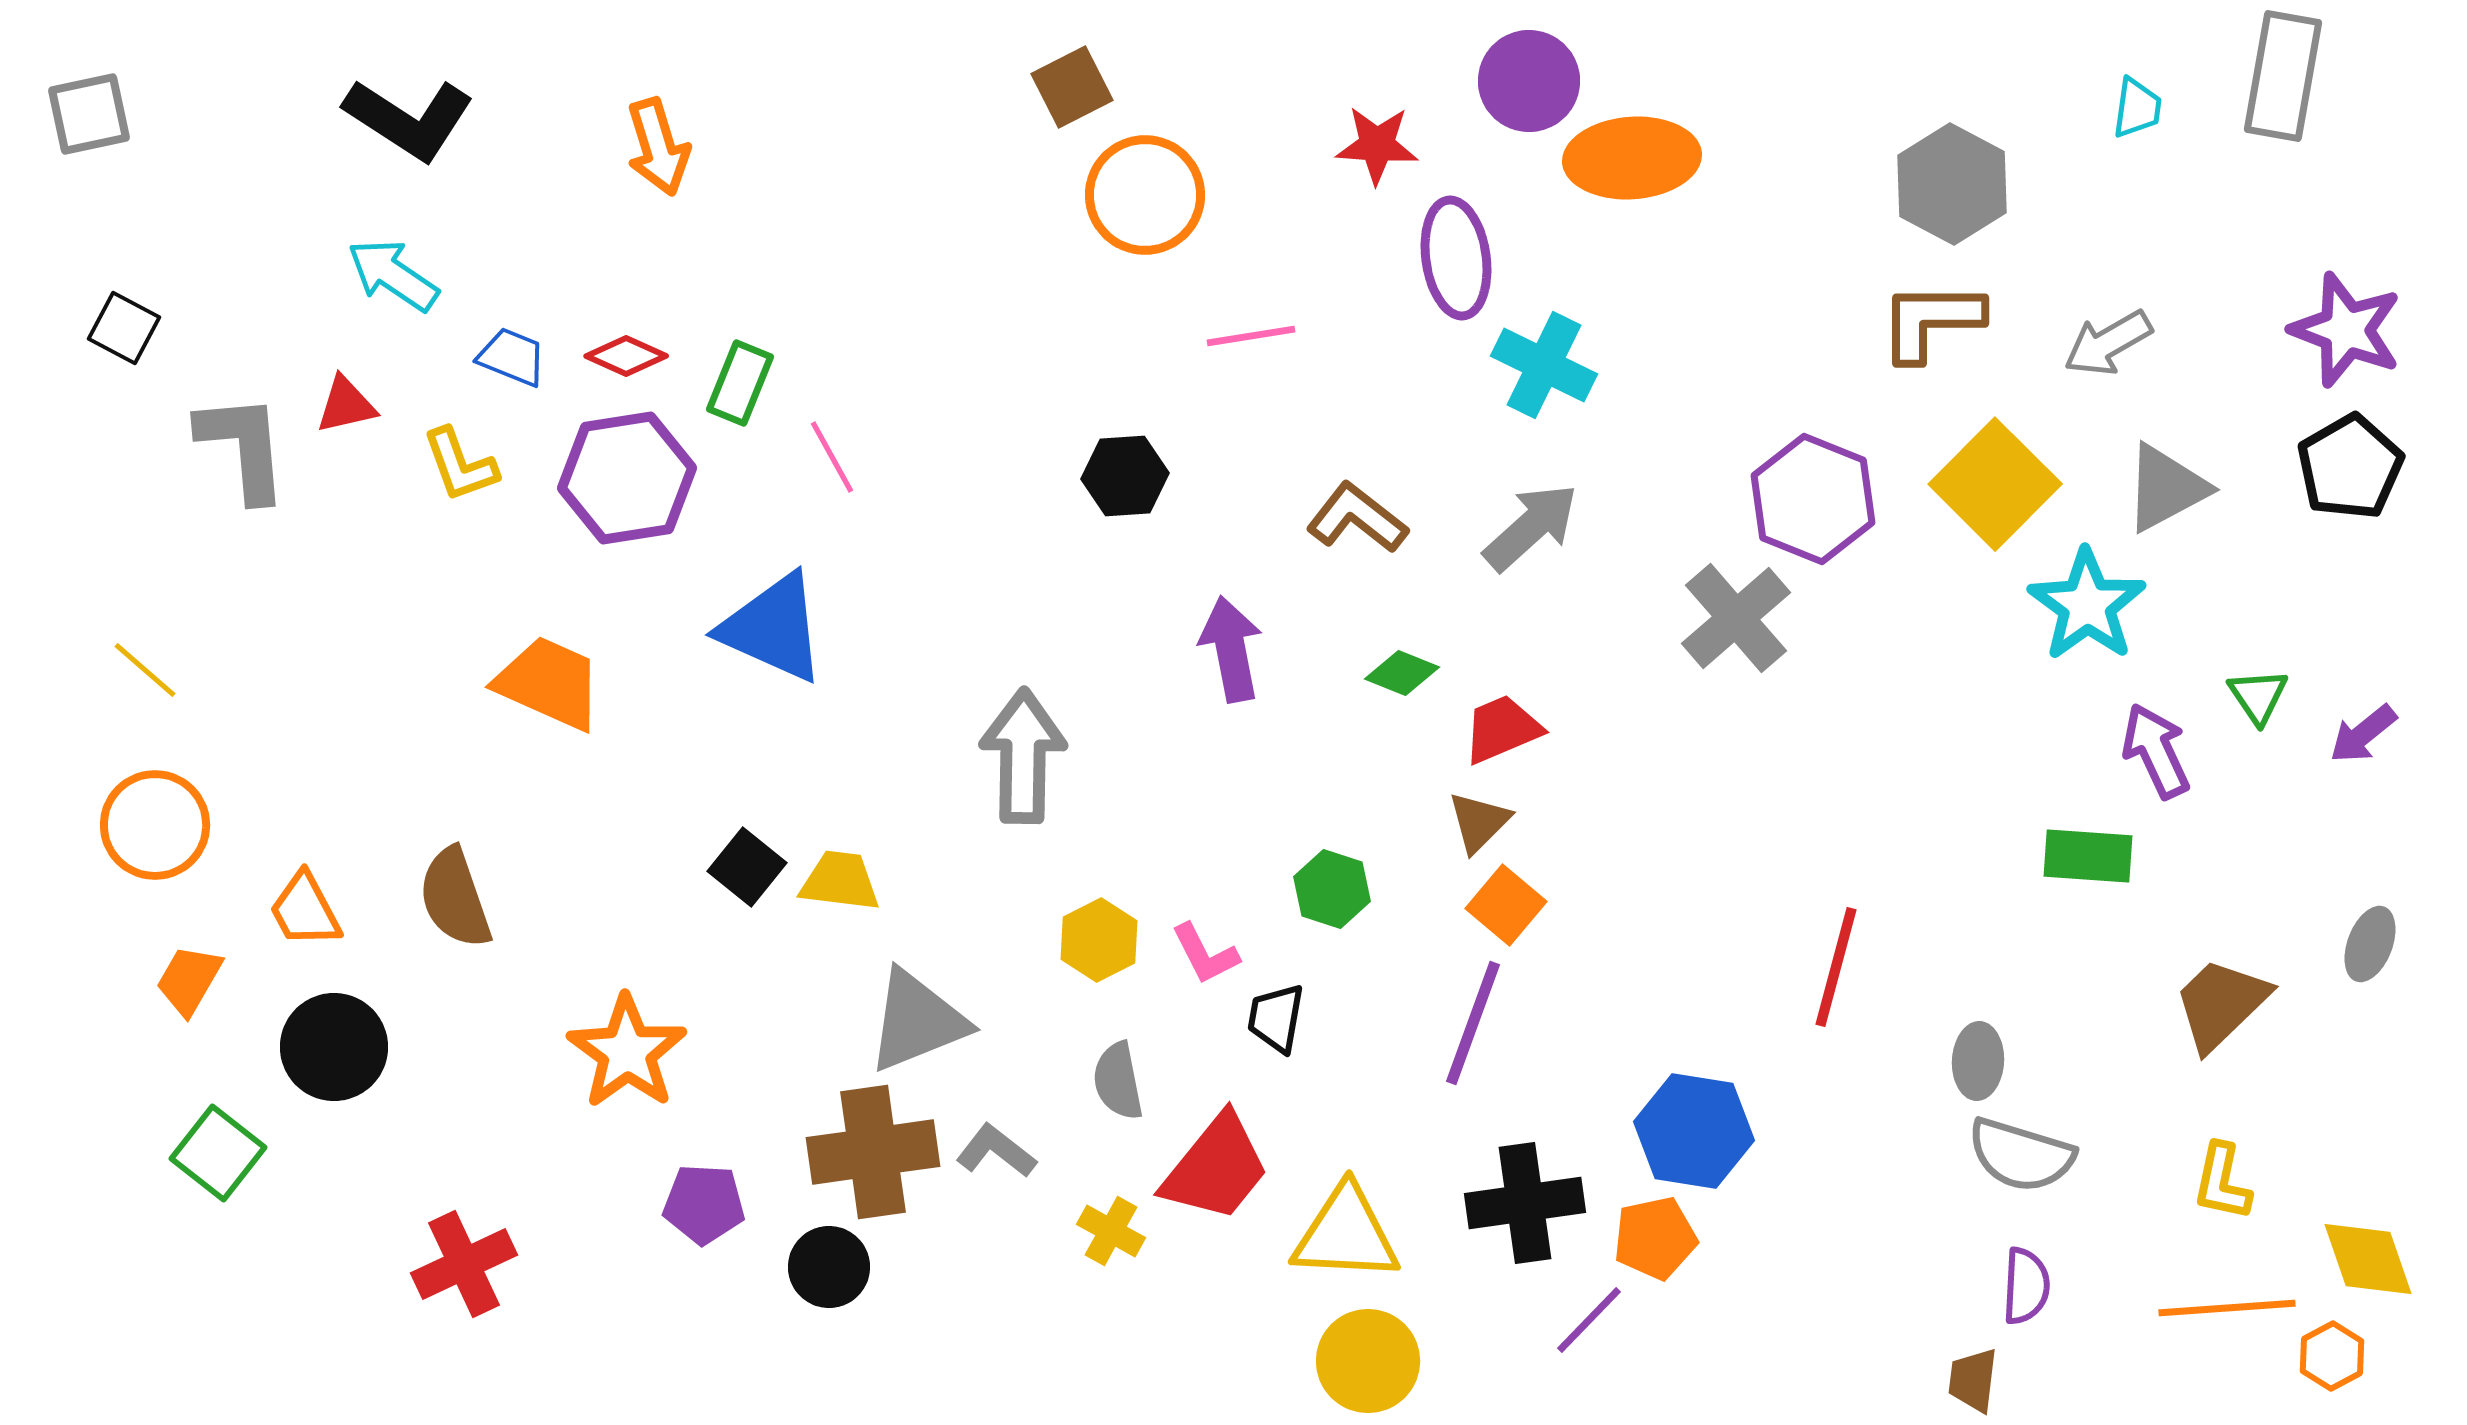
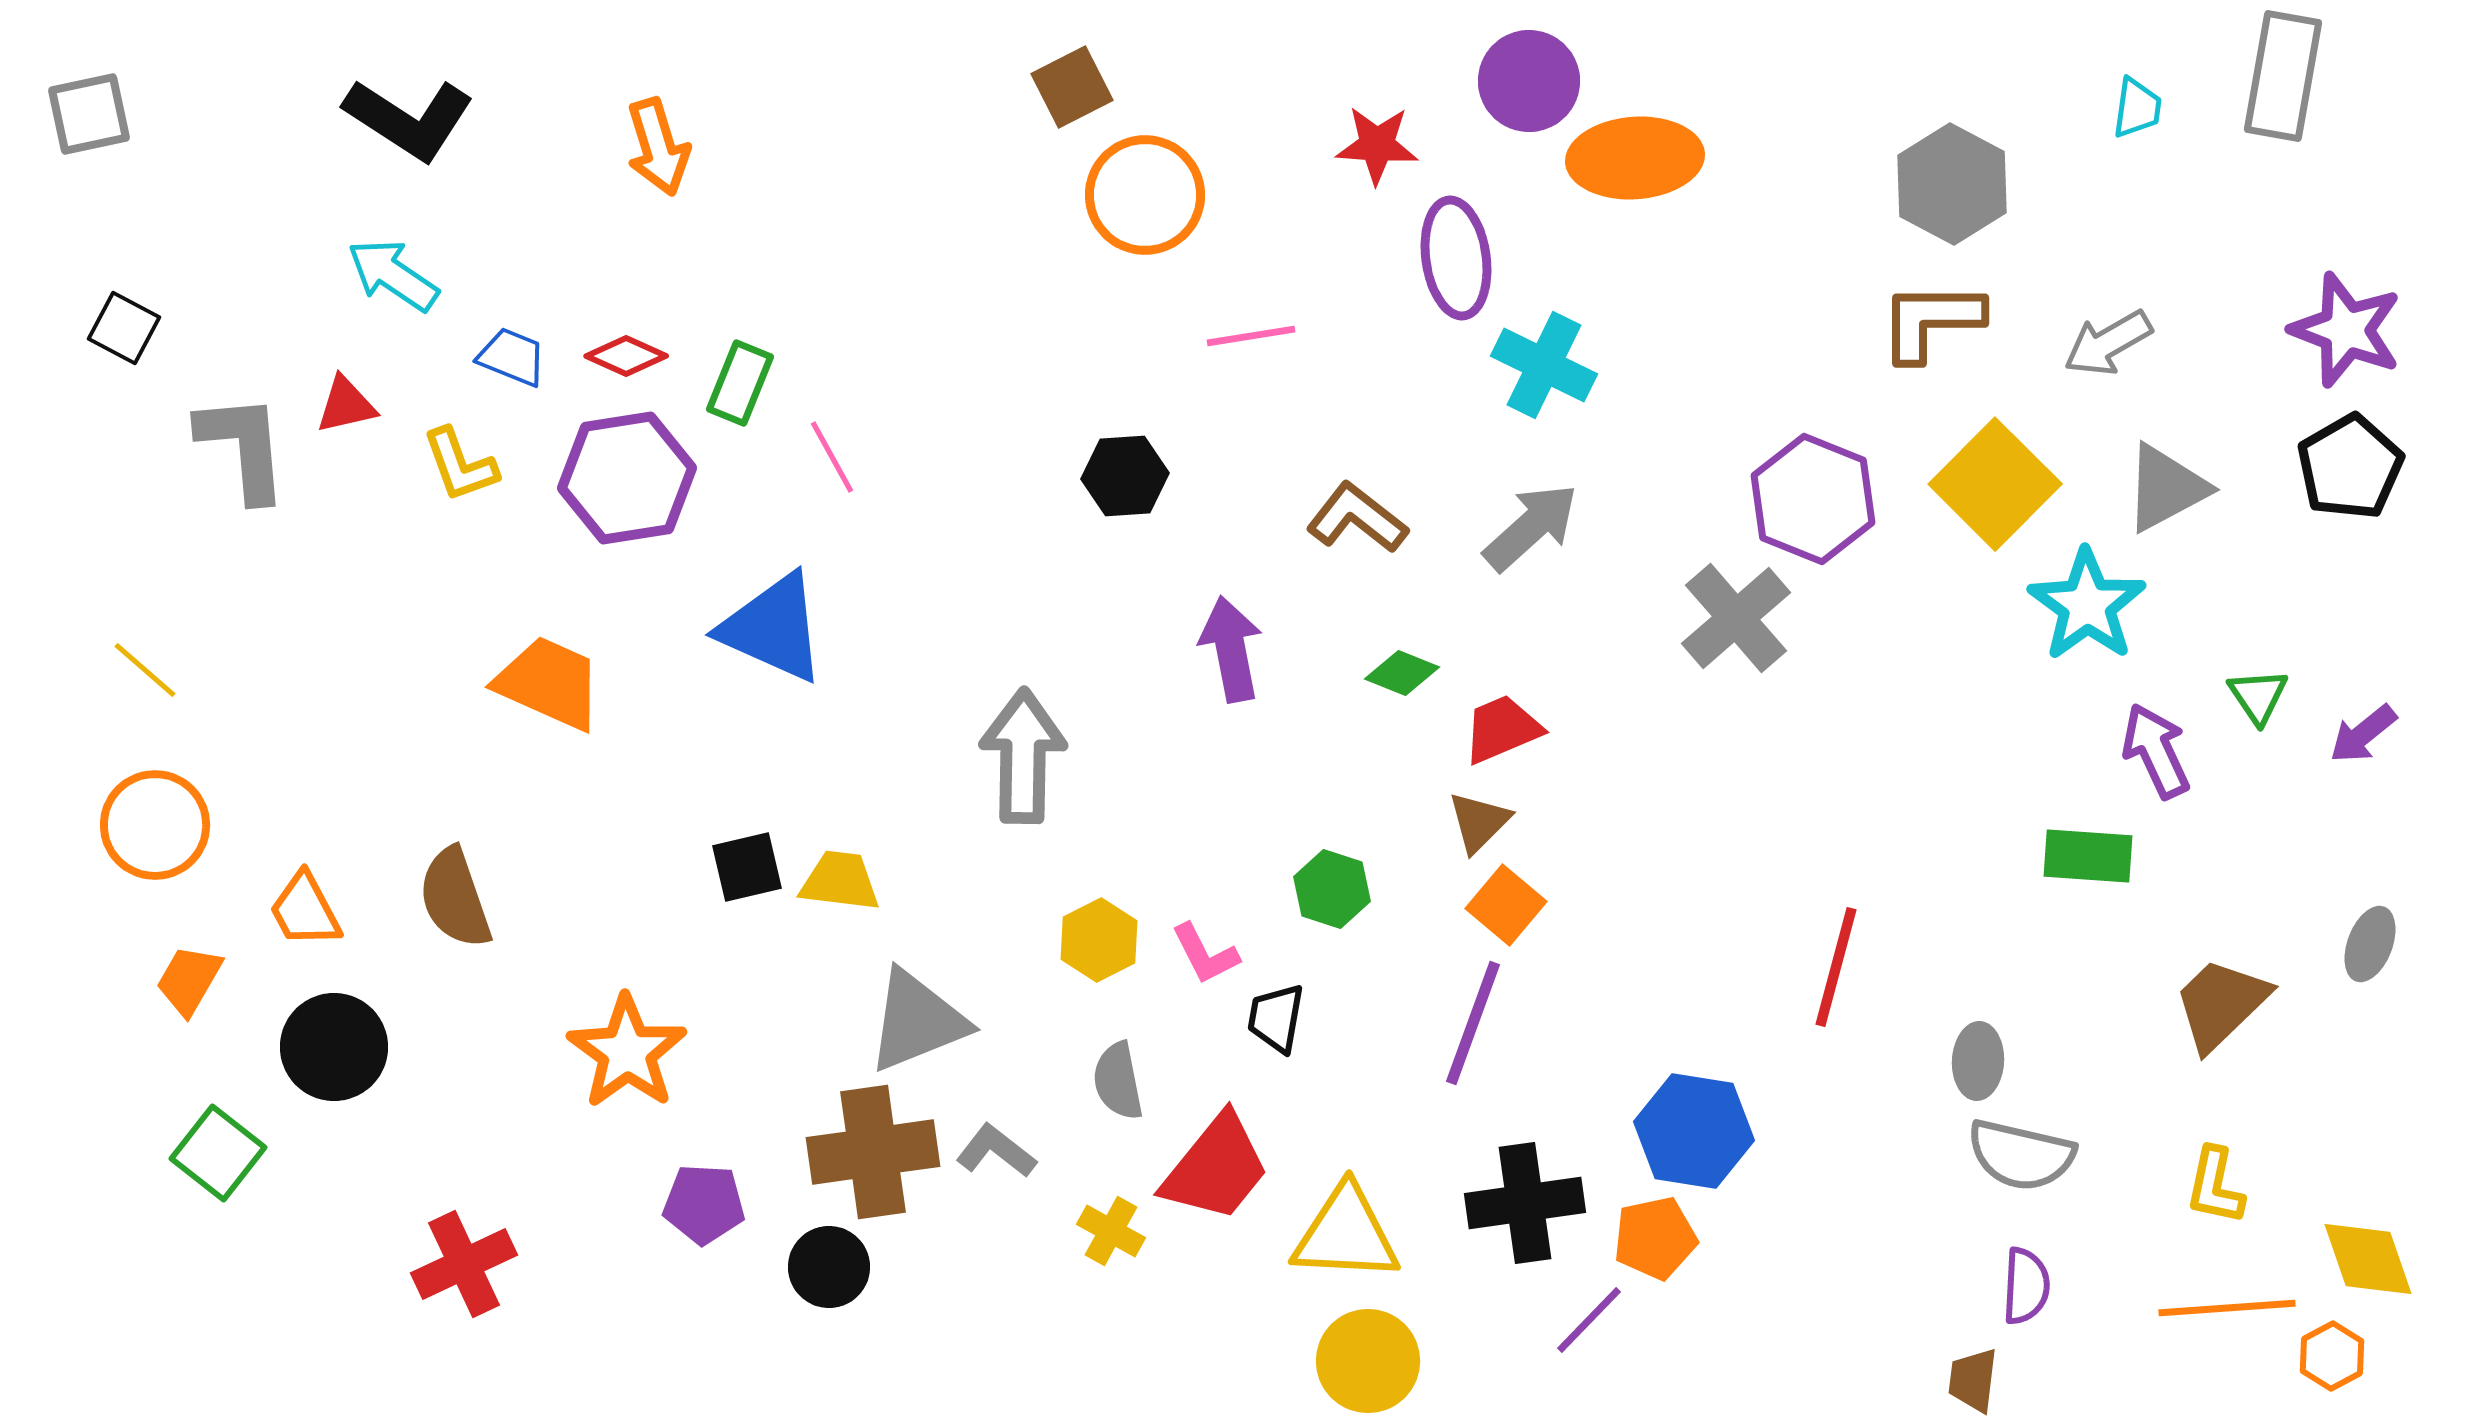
orange ellipse at (1632, 158): moved 3 px right
black square at (747, 867): rotated 38 degrees clockwise
gray semicircle at (2021, 1155): rotated 4 degrees counterclockwise
yellow L-shape at (2222, 1182): moved 7 px left, 4 px down
